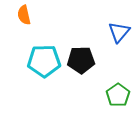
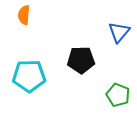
orange semicircle: rotated 18 degrees clockwise
cyan pentagon: moved 15 px left, 15 px down
green pentagon: rotated 15 degrees counterclockwise
